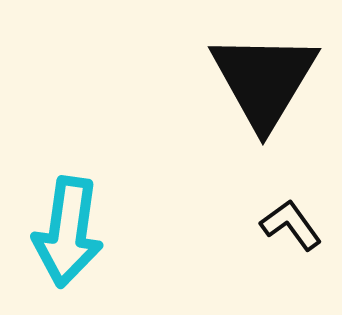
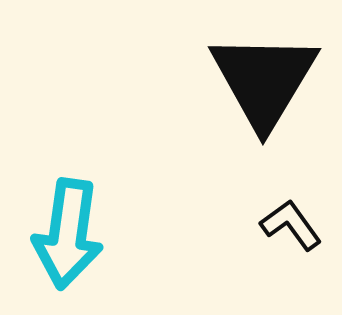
cyan arrow: moved 2 px down
